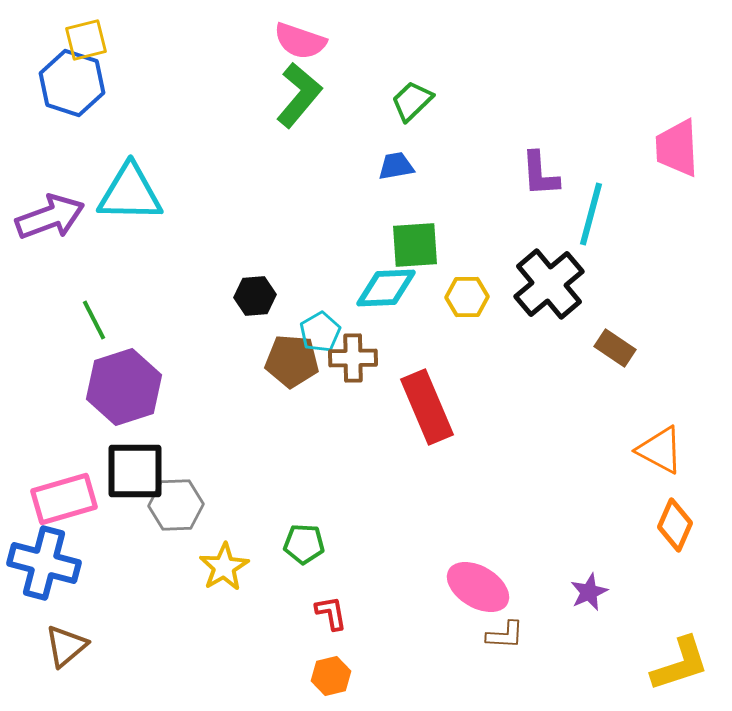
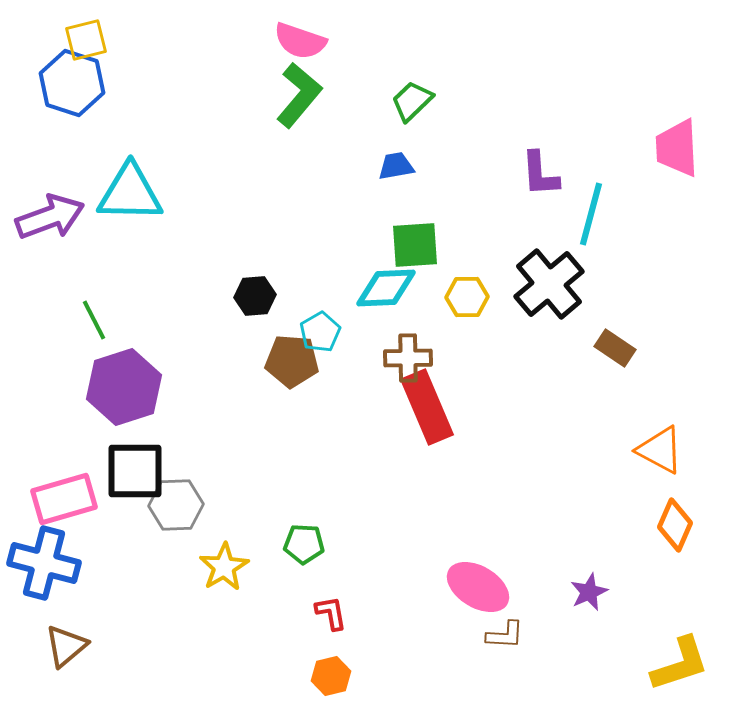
brown cross: moved 55 px right
